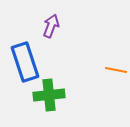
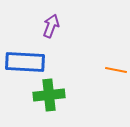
blue rectangle: rotated 69 degrees counterclockwise
